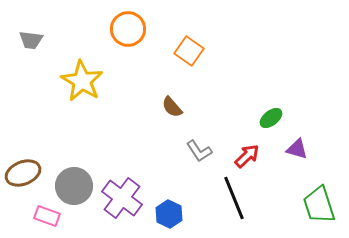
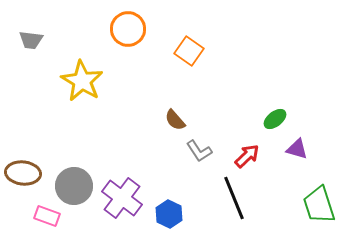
brown semicircle: moved 3 px right, 13 px down
green ellipse: moved 4 px right, 1 px down
brown ellipse: rotated 28 degrees clockwise
